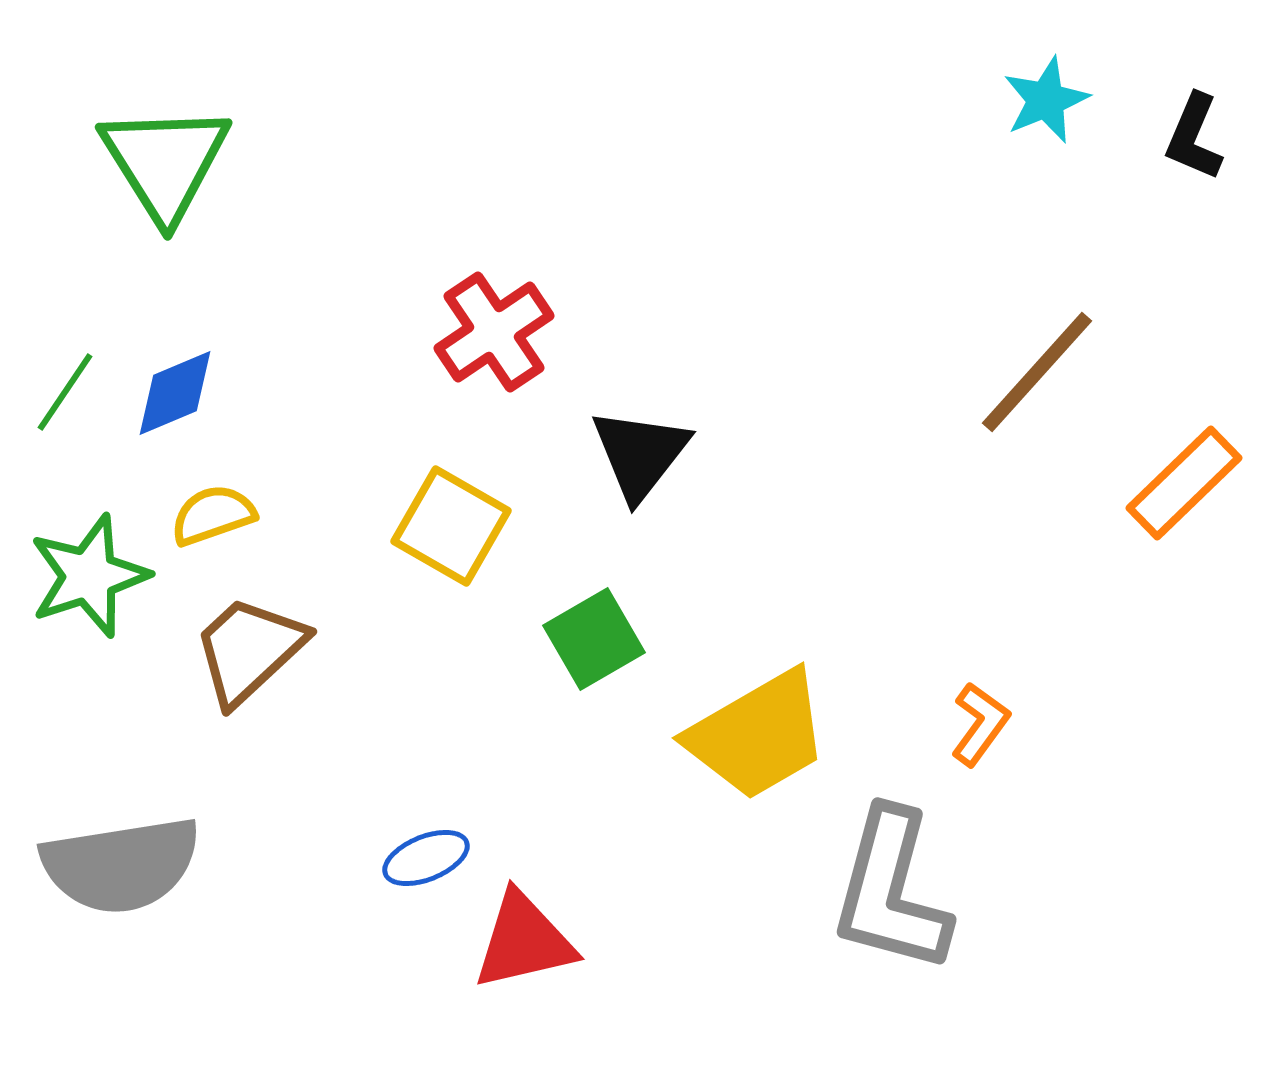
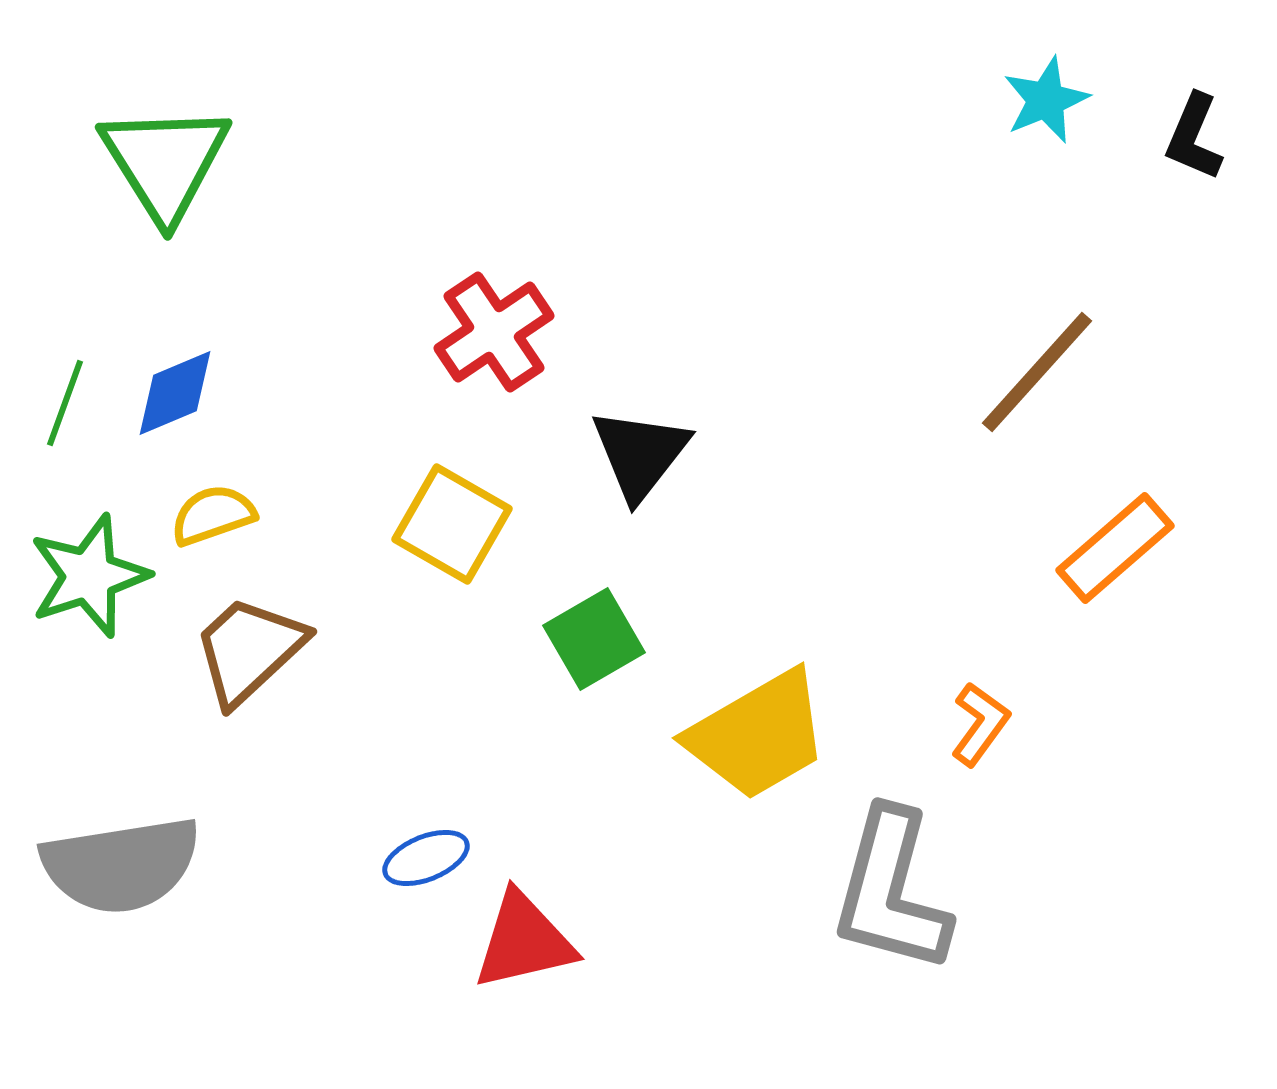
green line: moved 11 px down; rotated 14 degrees counterclockwise
orange rectangle: moved 69 px left, 65 px down; rotated 3 degrees clockwise
yellow square: moved 1 px right, 2 px up
